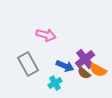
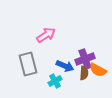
pink arrow: rotated 48 degrees counterclockwise
purple cross: rotated 18 degrees clockwise
gray rectangle: rotated 15 degrees clockwise
brown semicircle: rotated 128 degrees counterclockwise
cyan cross: moved 2 px up
